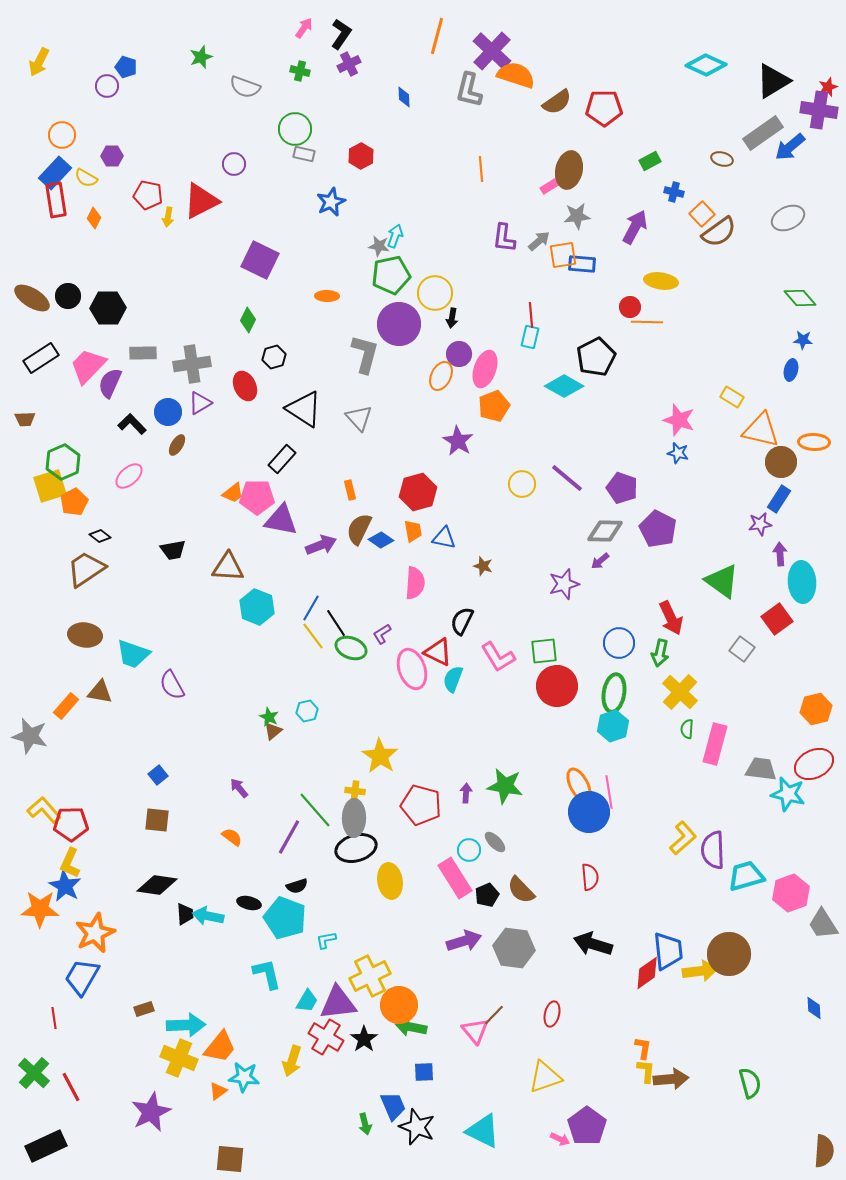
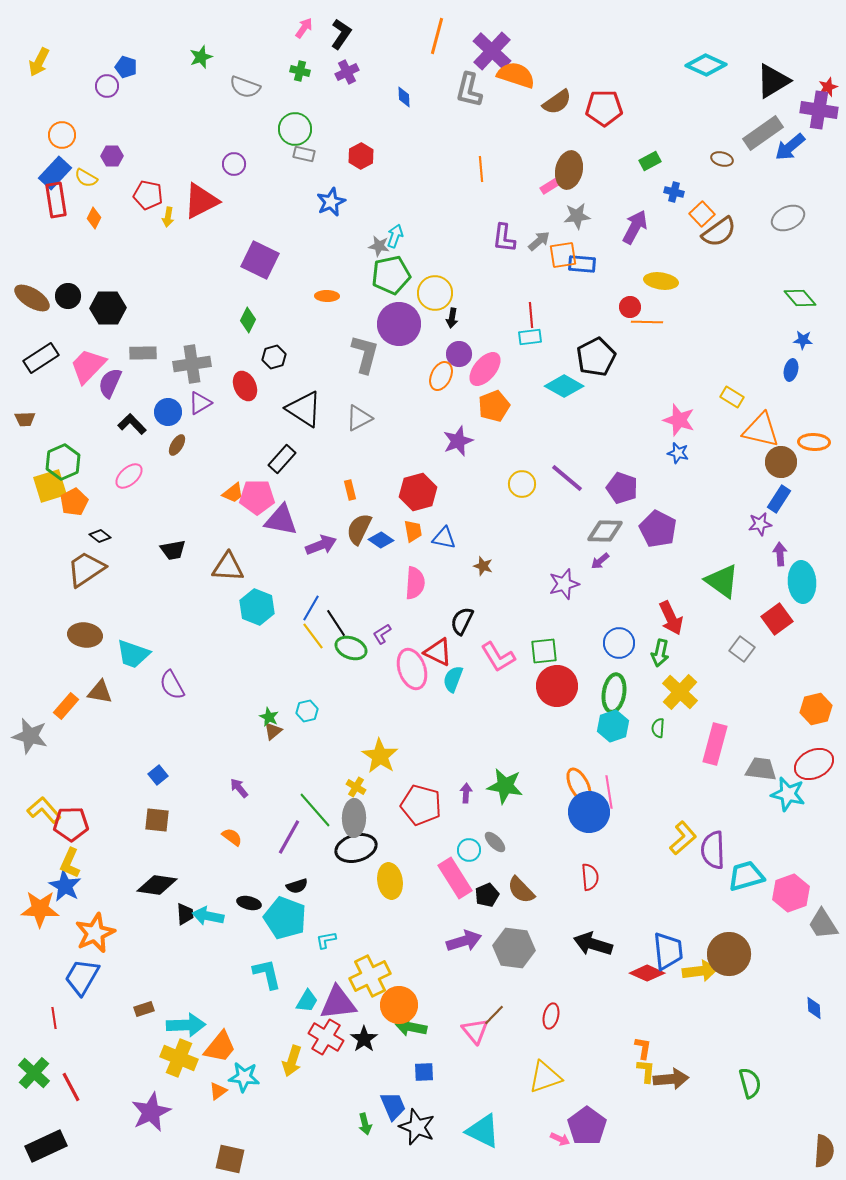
purple cross at (349, 64): moved 2 px left, 8 px down
cyan rectangle at (530, 337): rotated 70 degrees clockwise
pink ellipse at (485, 369): rotated 21 degrees clockwise
gray triangle at (359, 418): rotated 44 degrees clockwise
purple star at (458, 441): rotated 20 degrees clockwise
green semicircle at (687, 729): moved 29 px left, 1 px up
yellow cross at (355, 791): moved 1 px right, 4 px up; rotated 24 degrees clockwise
red diamond at (647, 973): rotated 60 degrees clockwise
red ellipse at (552, 1014): moved 1 px left, 2 px down
brown square at (230, 1159): rotated 8 degrees clockwise
